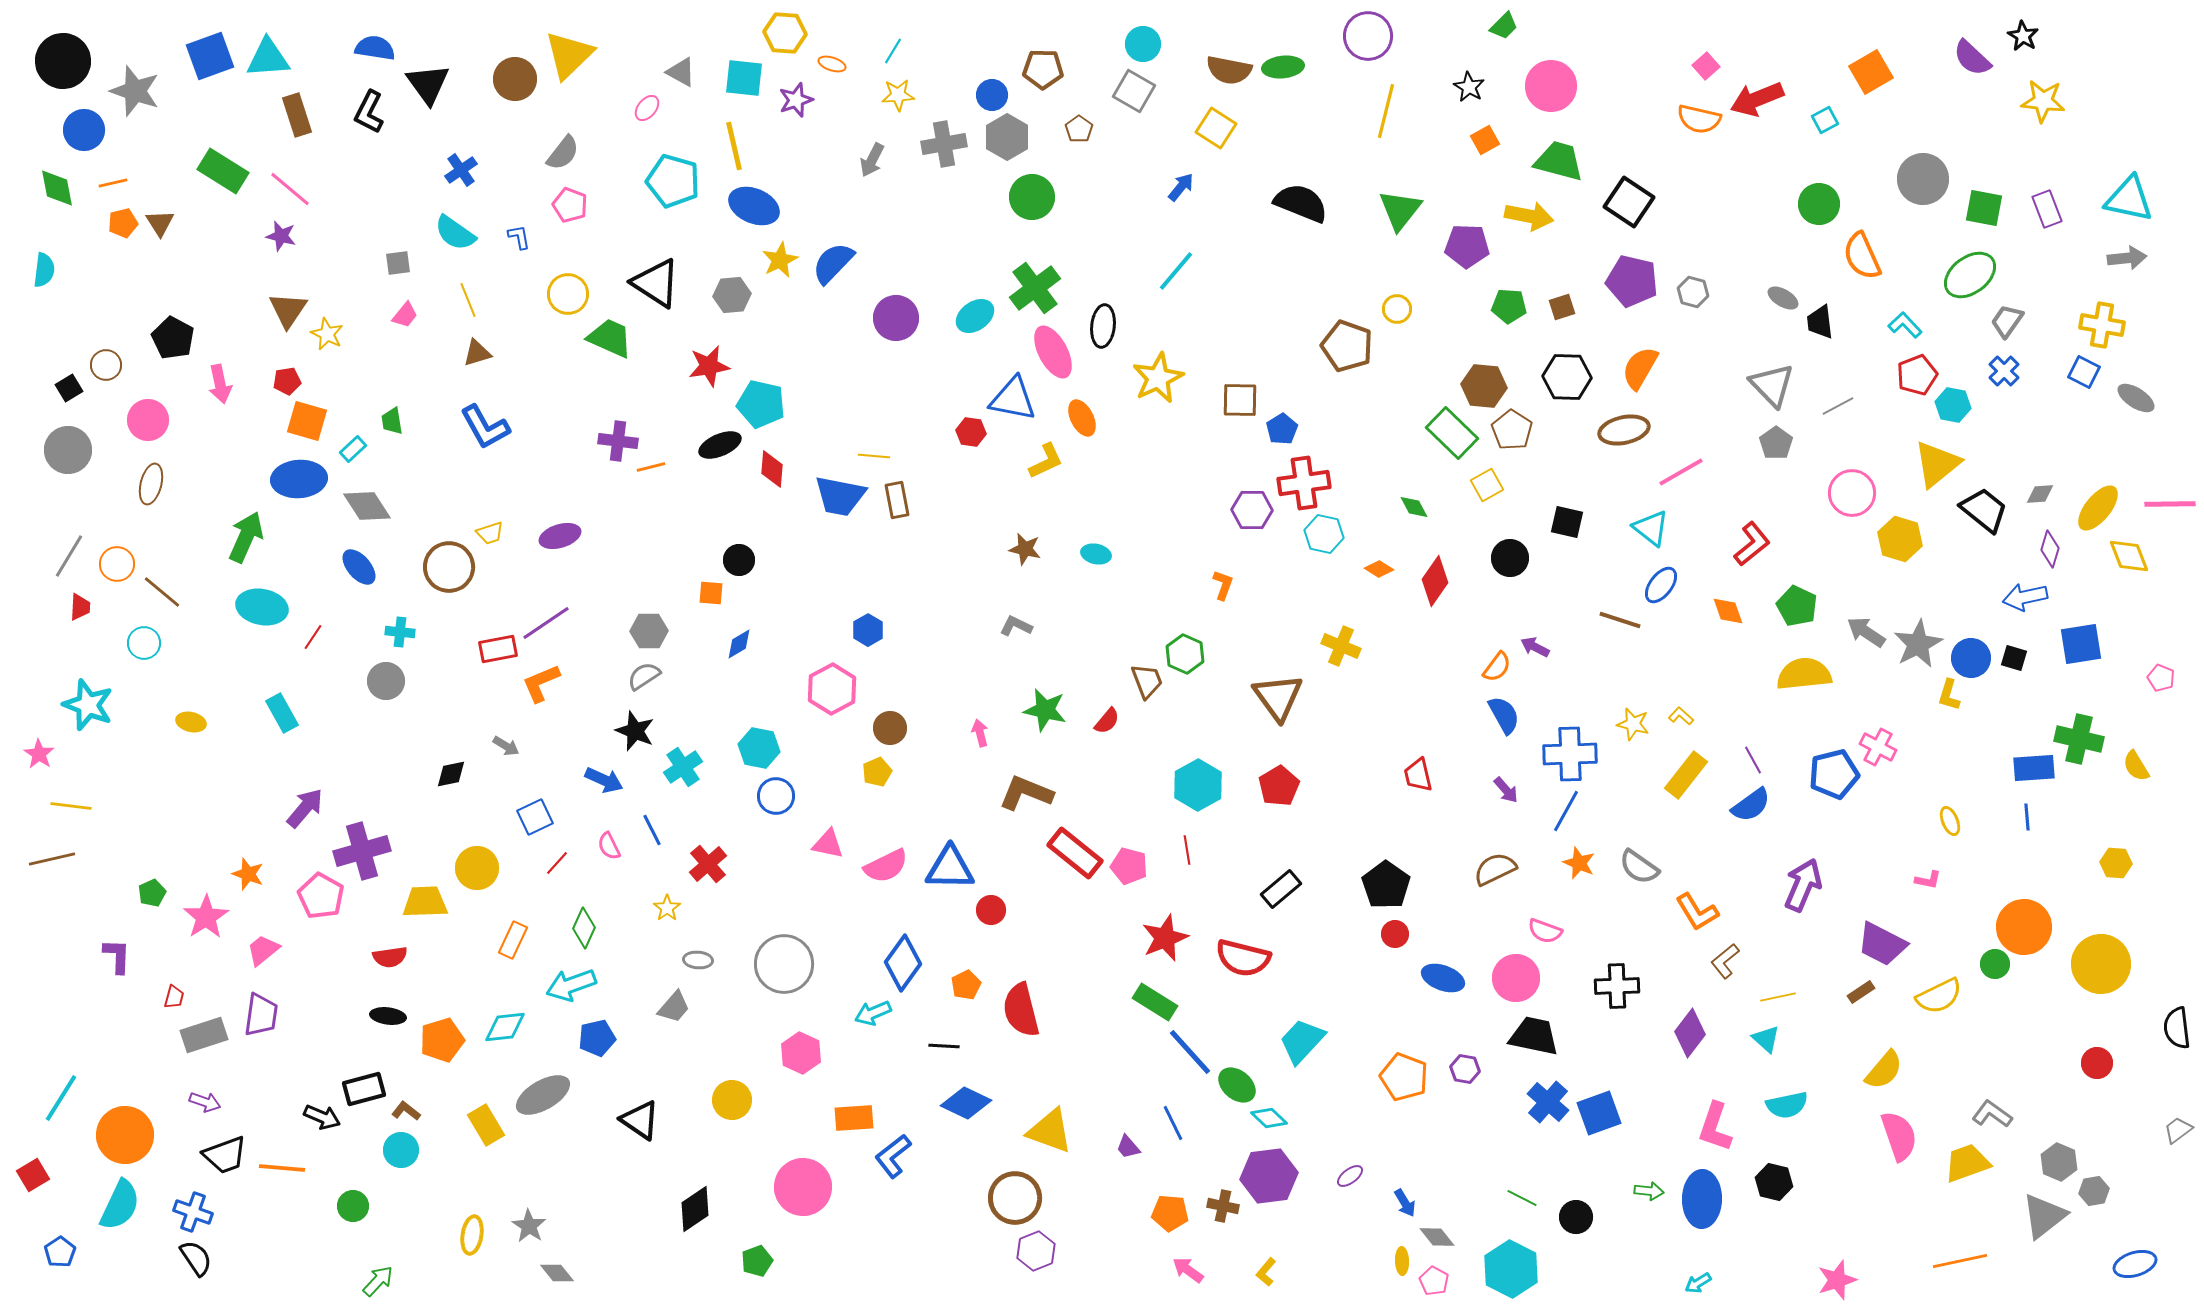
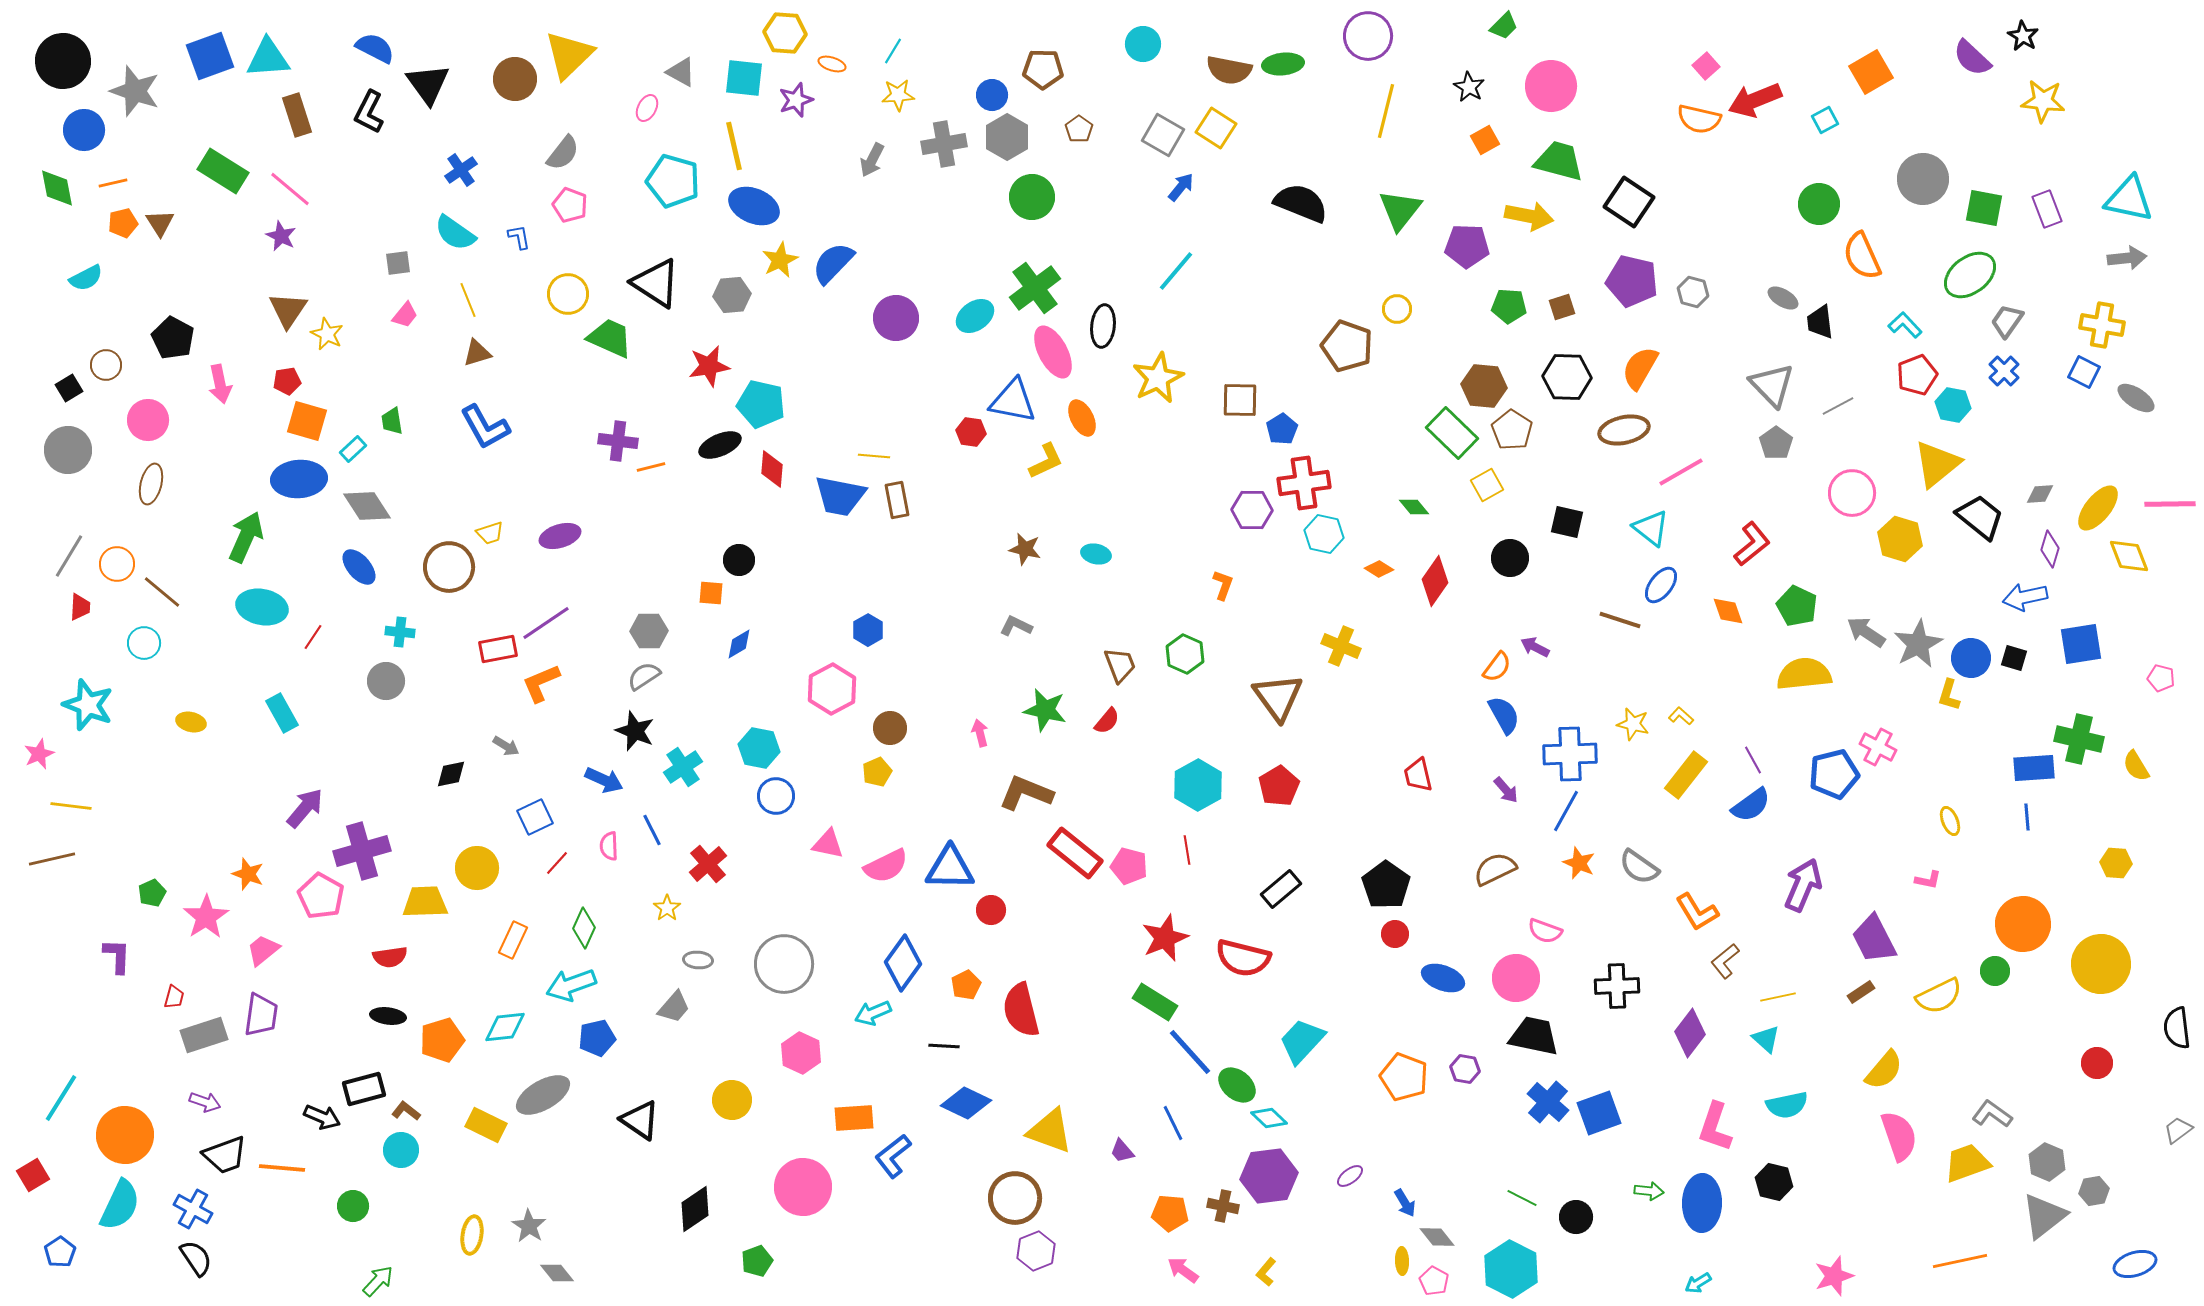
blue semicircle at (375, 48): rotated 18 degrees clockwise
green ellipse at (1283, 67): moved 3 px up
gray square at (1134, 91): moved 29 px right, 44 px down
red arrow at (1757, 99): moved 2 px left, 1 px down
pink ellipse at (647, 108): rotated 12 degrees counterclockwise
purple star at (281, 236): rotated 12 degrees clockwise
cyan semicircle at (44, 270): moved 42 px right, 8 px down; rotated 56 degrees clockwise
blue triangle at (1013, 399): moved 2 px down
green diamond at (1414, 507): rotated 12 degrees counterclockwise
black trapezoid at (1984, 510): moved 4 px left, 7 px down
pink pentagon at (2161, 678): rotated 8 degrees counterclockwise
brown trapezoid at (1147, 681): moved 27 px left, 16 px up
pink star at (39, 754): rotated 16 degrees clockwise
pink semicircle at (609, 846): rotated 24 degrees clockwise
orange circle at (2024, 927): moved 1 px left, 3 px up
purple trapezoid at (1882, 944): moved 8 px left, 5 px up; rotated 36 degrees clockwise
green circle at (1995, 964): moved 7 px down
yellow rectangle at (486, 1125): rotated 33 degrees counterclockwise
purple trapezoid at (1128, 1147): moved 6 px left, 4 px down
gray hexagon at (2059, 1162): moved 12 px left
blue ellipse at (1702, 1199): moved 4 px down
blue cross at (193, 1212): moved 3 px up; rotated 9 degrees clockwise
pink arrow at (1188, 1270): moved 5 px left
pink star at (1837, 1280): moved 3 px left, 4 px up
